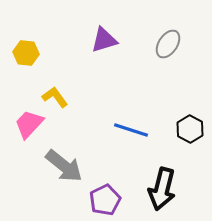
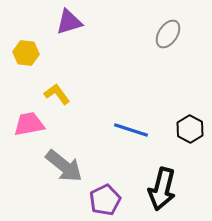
purple triangle: moved 35 px left, 18 px up
gray ellipse: moved 10 px up
yellow L-shape: moved 2 px right, 3 px up
pink trapezoid: rotated 36 degrees clockwise
